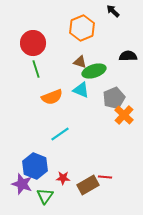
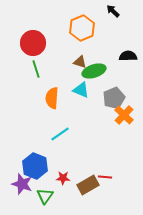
orange semicircle: moved 1 px down; rotated 115 degrees clockwise
